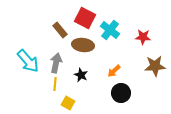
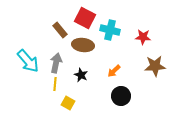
cyan cross: rotated 24 degrees counterclockwise
black circle: moved 3 px down
